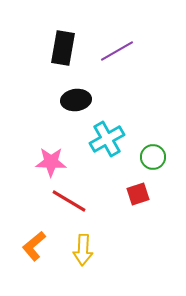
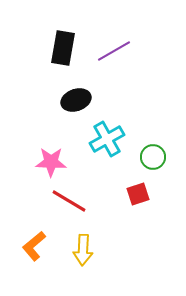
purple line: moved 3 px left
black ellipse: rotated 12 degrees counterclockwise
